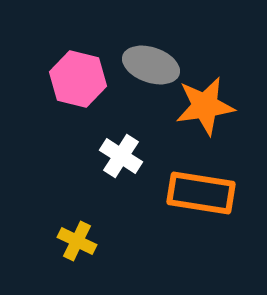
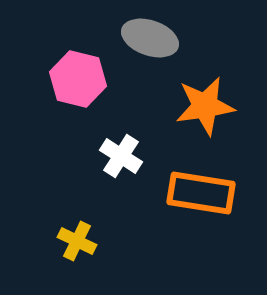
gray ellipse: moved 1 px left, 27 px up
